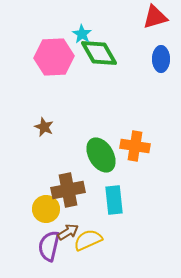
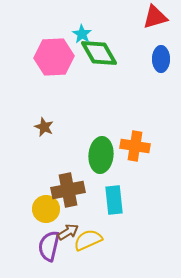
green ellipse: rotated 36 degrees clockwise
